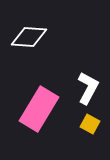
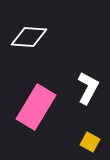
pink rectangle: moved 3 px left, 2 px up
yellow square: moved 18 px down
